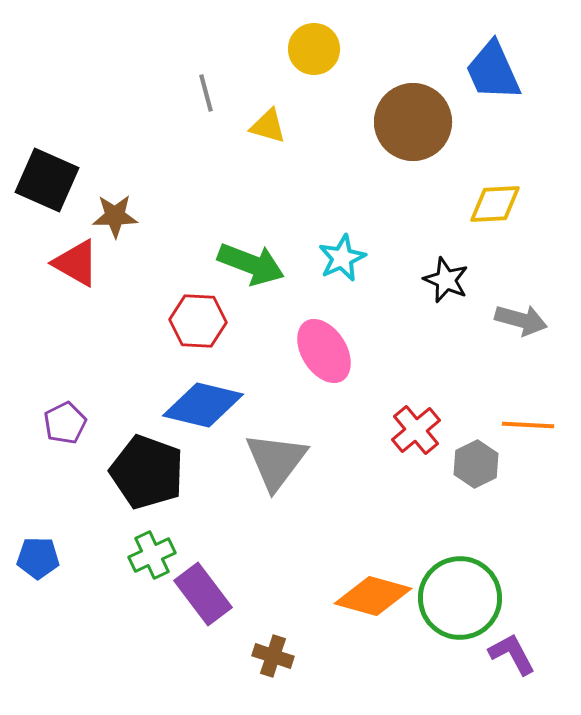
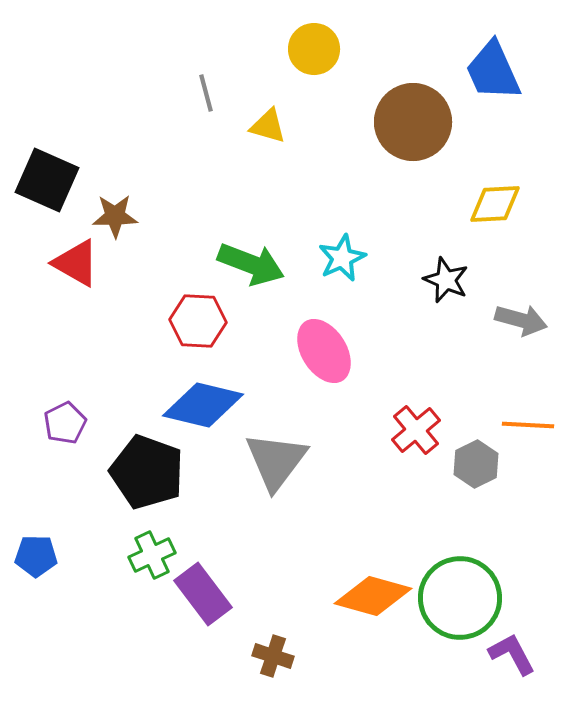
blue pentagon: moved 2 px left, 2 px up
